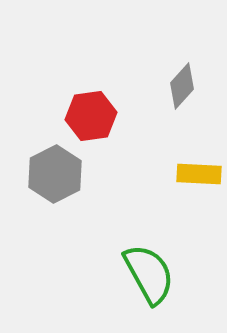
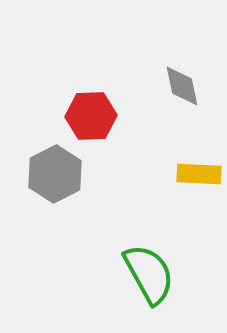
gray diamond: rotated 54 degrees counterclockwise
red hexagon: rotated 6 degrees clockwise
